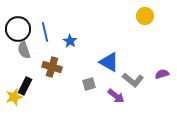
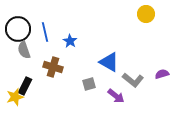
yellow circle: moved 1 px right, 2 px up
brown cross: moved 1 px right
yellow star: moved 1 px right
